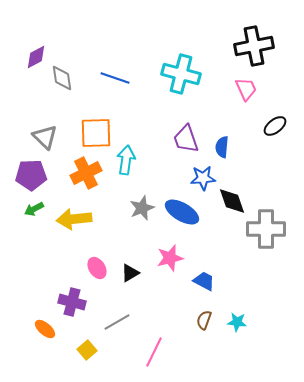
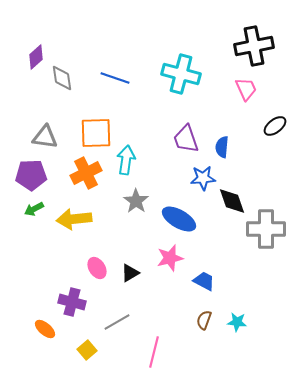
purple diamond: rotated 15 degrees counterclockwise
gray triangle: rotated 36 degrees counterclockwise
gray star: moved 6 px left, 7 px up; rotated 15 degrees counterclockwise
blue ellipse: moved 3 px left, 7 px down
pink line: rotated 12 degrees counterclockwise
